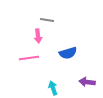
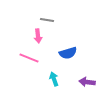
pink line: rotated 30 degrees clockwise
cyan arrow: moved 1 px right, 9 px up
